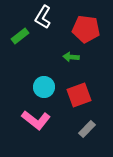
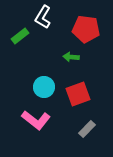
red square: moved 1 px left, 1 px up
